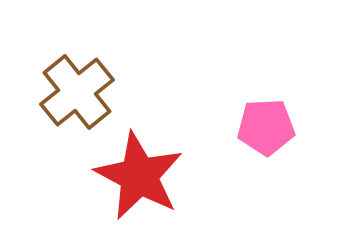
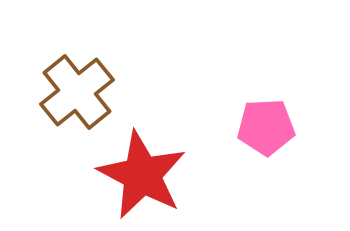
red star: moved 3 px right, 1 px up
